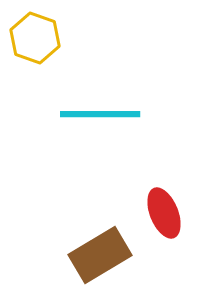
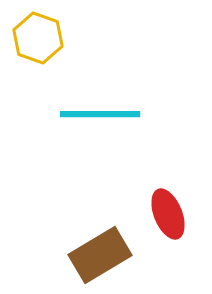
yellow hexagon: moved 3 px right
red ellipse: moved 4 px right, 1 px down
